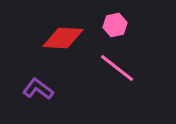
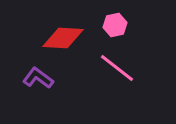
purple L-shape: moved 11 px up
